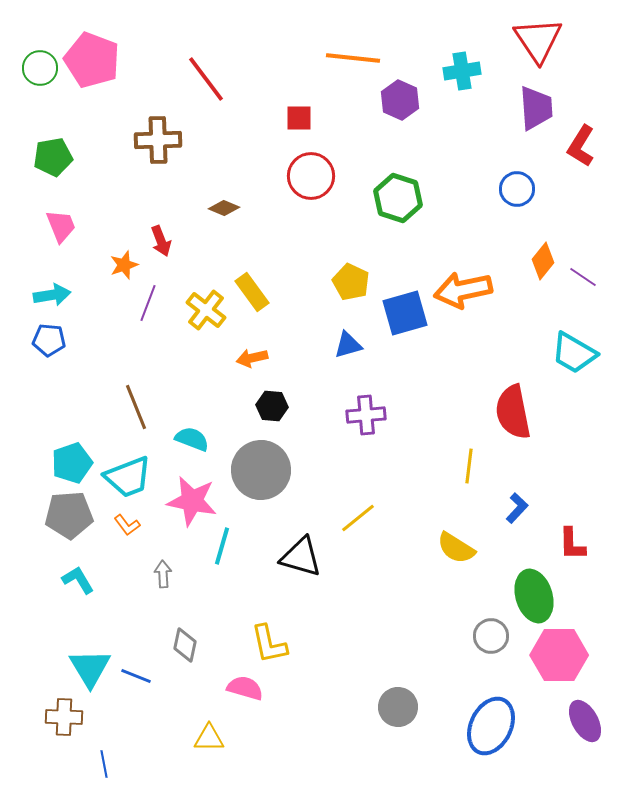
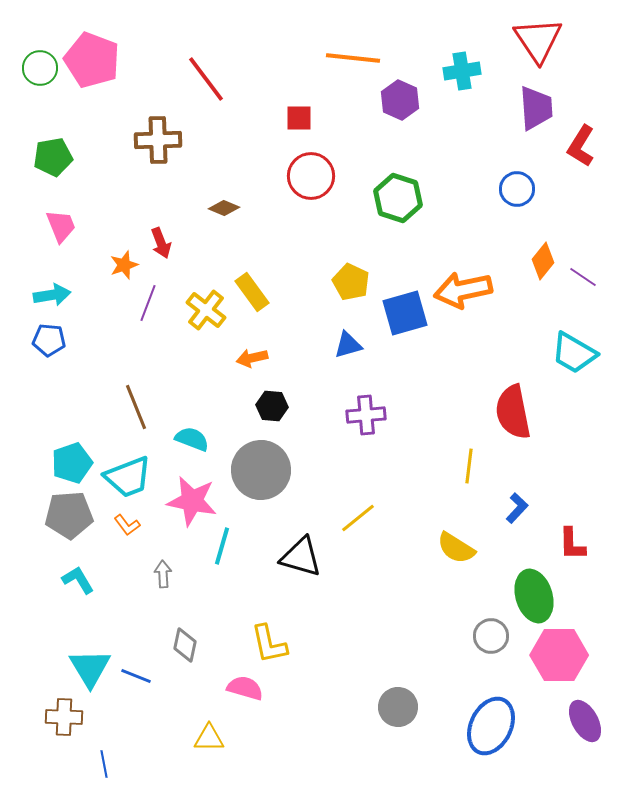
red arrow at (161, 241): moved 2 px down
